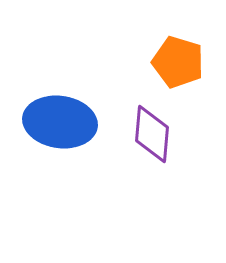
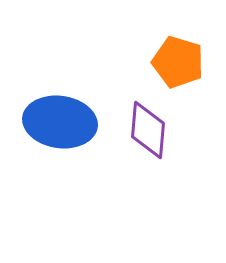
purple diamond: moved 4 px left, 4 px up
